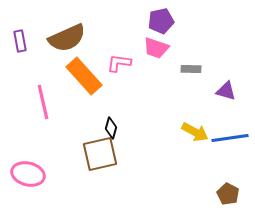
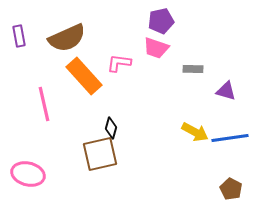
purple rectangle: moved 1 px left, 5 px up
gray rectangle: moved 2 px right
pink line: moved 1 px right, 2 px down
brown pentagon: moved 3 px right, 5 px up
